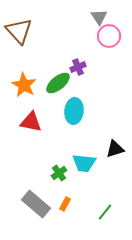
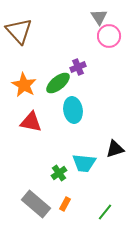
cyan ellipse: moved 1 px left, 1 px up; rotated 15 degrees counterclockwise
